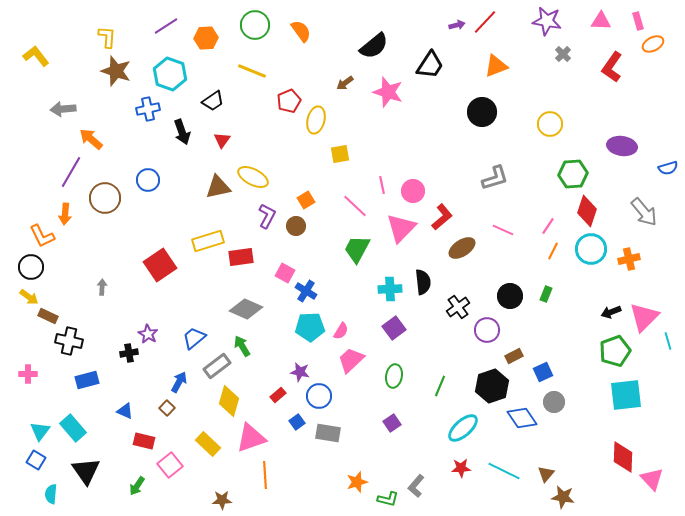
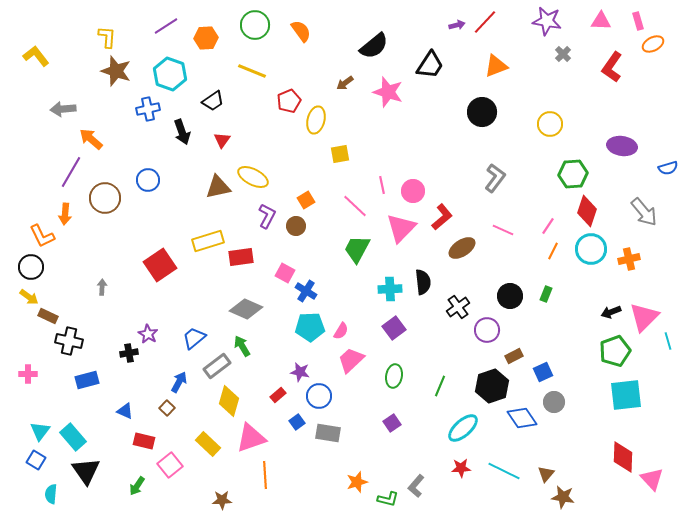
gray L-shape at (495, 178): rotated 36 degrees counterclockwise
cyan rectangle at (73, 428): moved 9 px down
